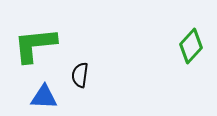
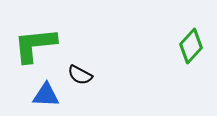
black semicircle: rotated 70 degrees counterclockwise
blue triangle: moved 2 px right, 2 px up
